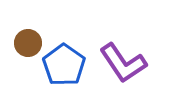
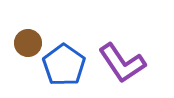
purple L-shape: moved 1 px left
